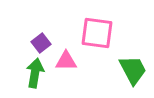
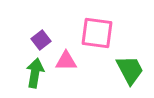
purple square: moved 3 px up
green trapezoid: moved 3 px left
